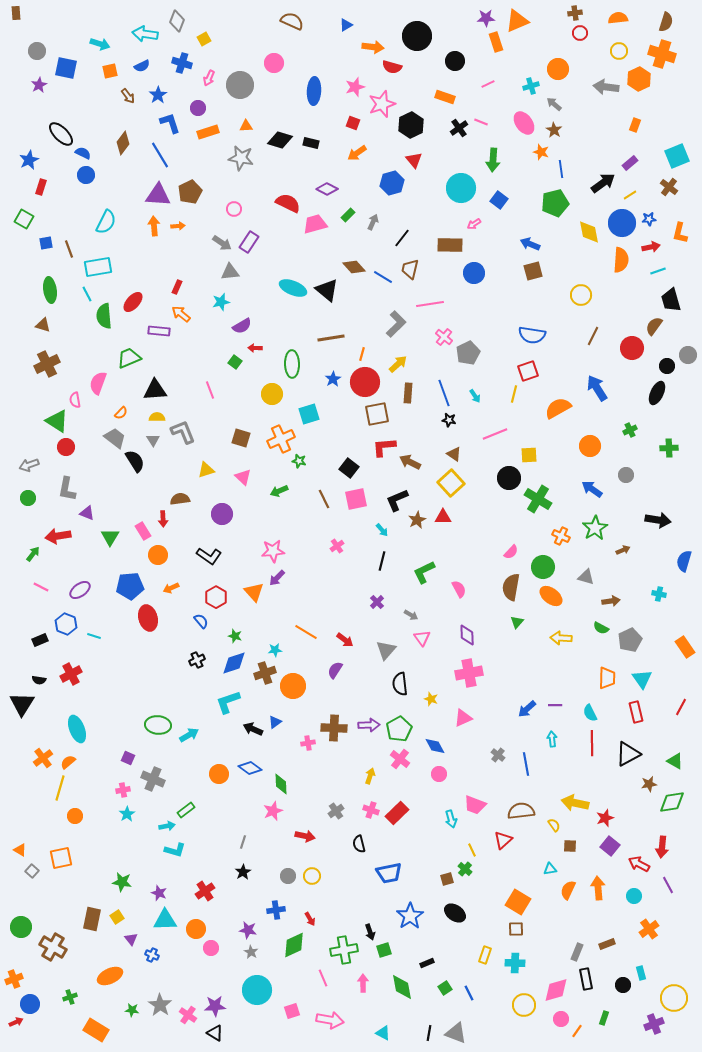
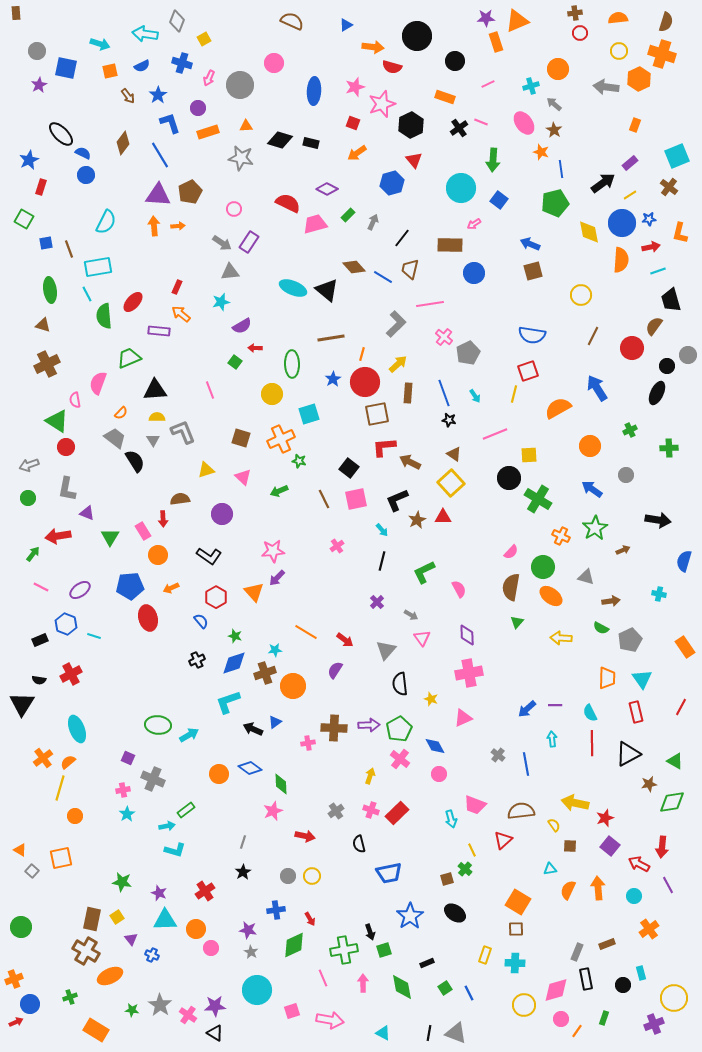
brown cross at (53, 947): moved 33 px right, 4 px down
